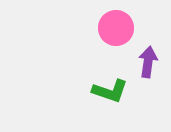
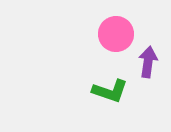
pink circle: moved 6 px down
